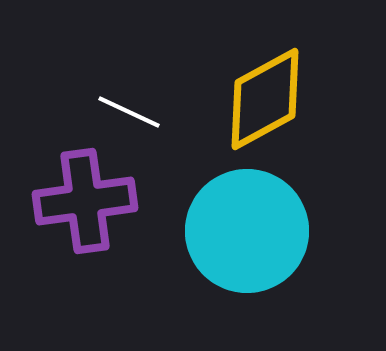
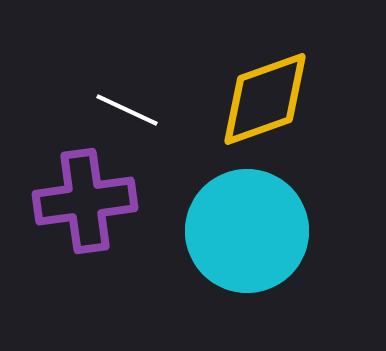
yellow diamond: rotated 9 degrees clockwise
white line: moved 2 px left, 2 px up
